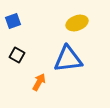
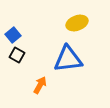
blue square: moved 14 px down; rotated 21 degrees counterclockwise
orange arrow: moved 1 px right, 3 px down
